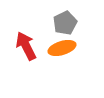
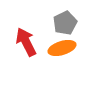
red arrow: moved 4 px up
